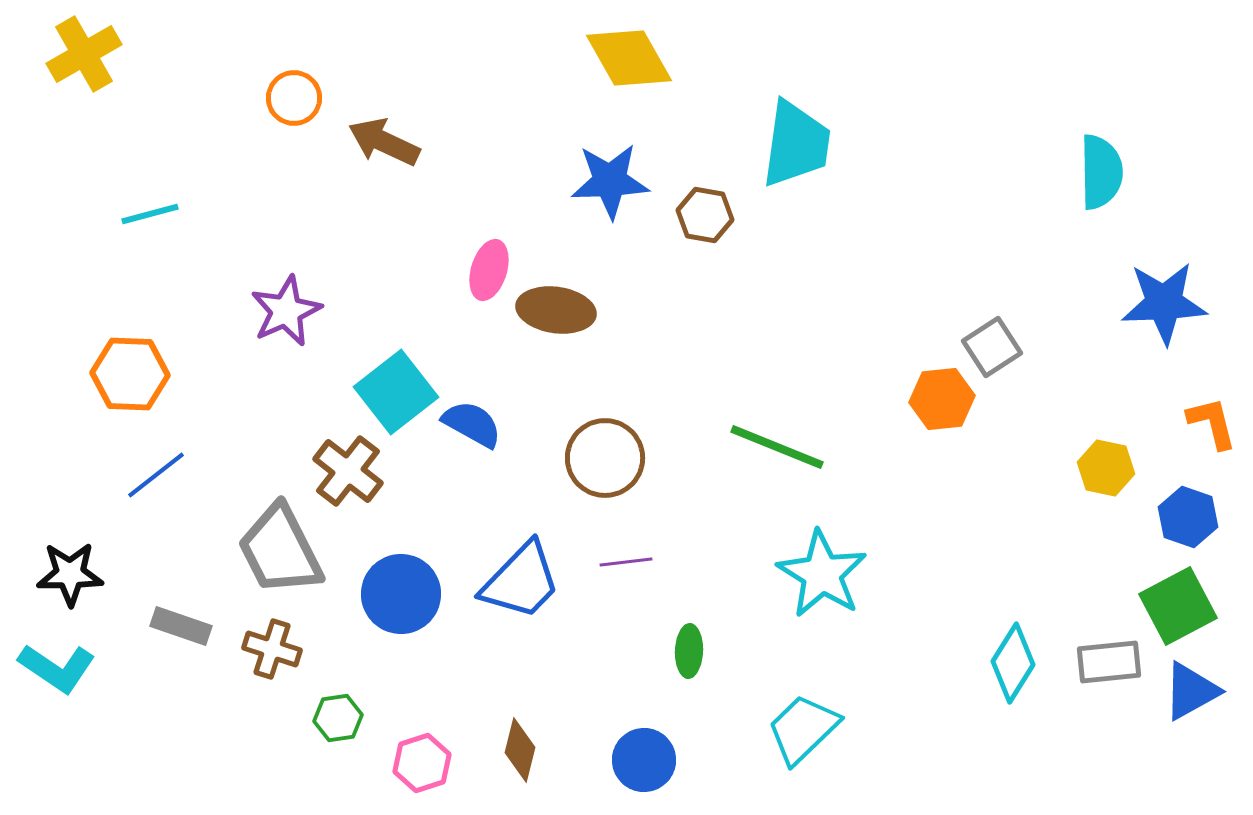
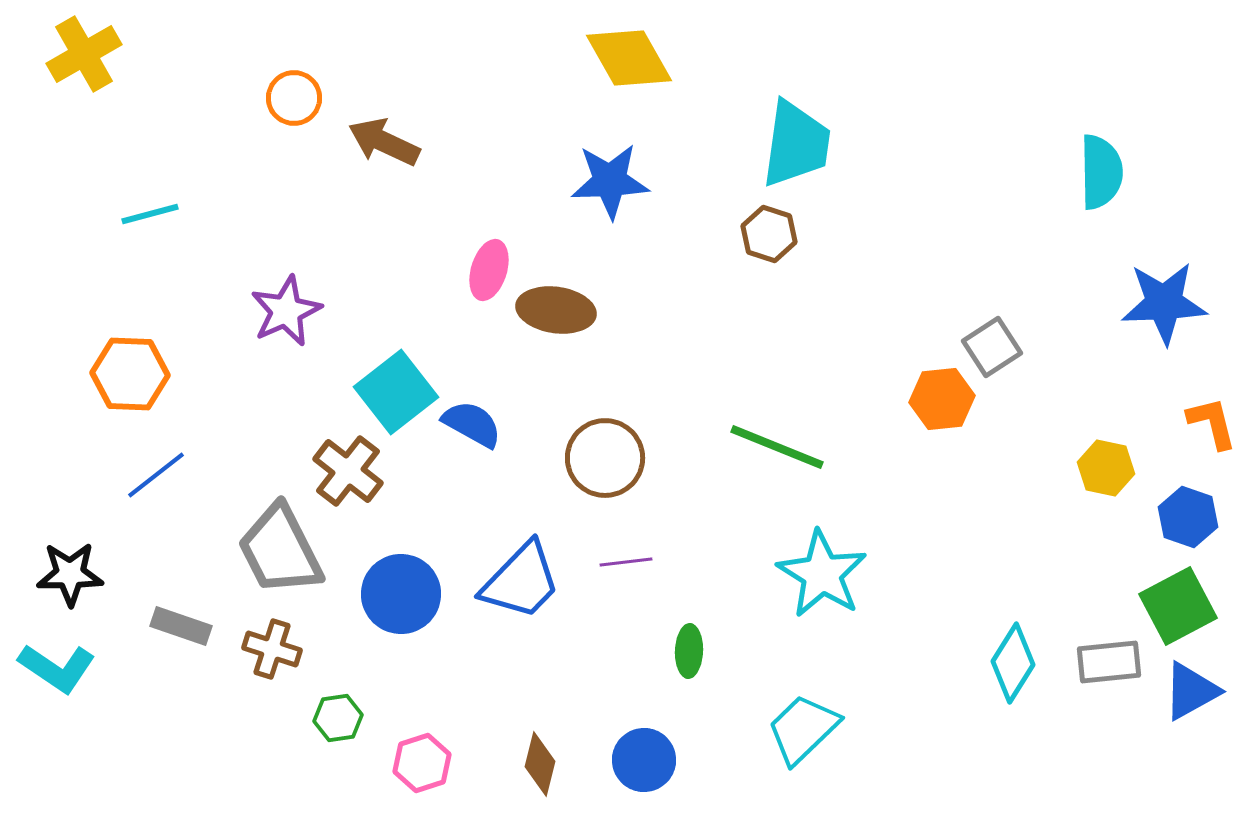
brown hexagon at (705, 215): moved 64 px right, 19 px down; rotated 8 degrees clockwise
brown diamond at (520, 750): moved 20 px right, 14 px down
